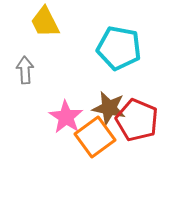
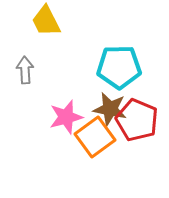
yellow trapezoid: moved 1 px right, 1 px up
cyan pentagon: moved 19 px down; rotated 12 degrees counterclockwise
brown star: moved 1 px right, 1 px down
pink star: rotated 24 degrees clockwise
